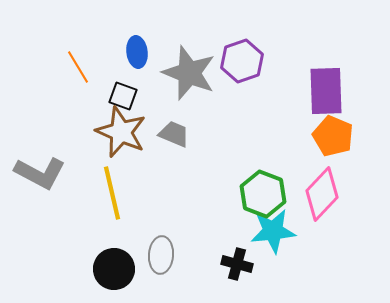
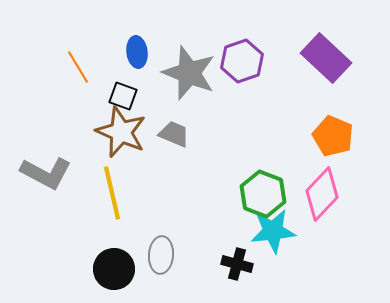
purple rectangle: moved 33 px up; rotated 45 degrees counterclockwise
gray L-shape: moved 6 px right
